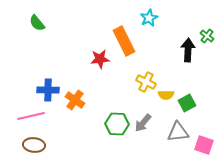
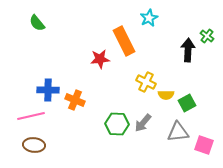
orange cross: rotated 12 degrees counterclockwise
